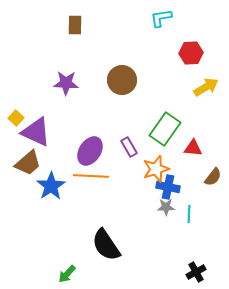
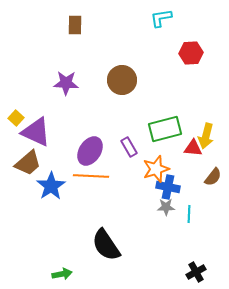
yellow arrow: moved 49 px down; rotated 135 degrees clockwise
green rectangle: rotated 40 degrees clockwise
green arrow: moved 5 px left; rotated 144 degrees counterclockwise
